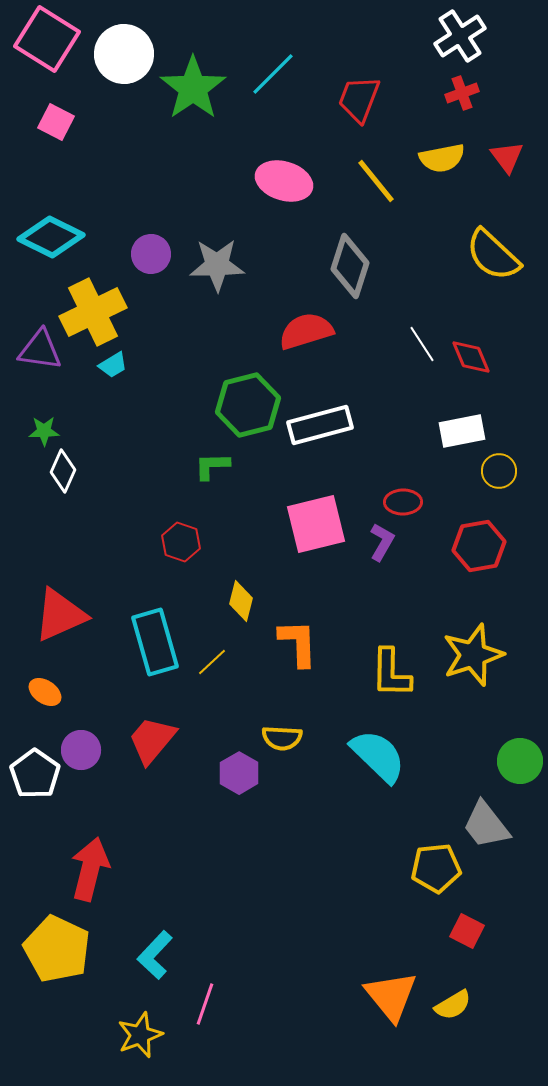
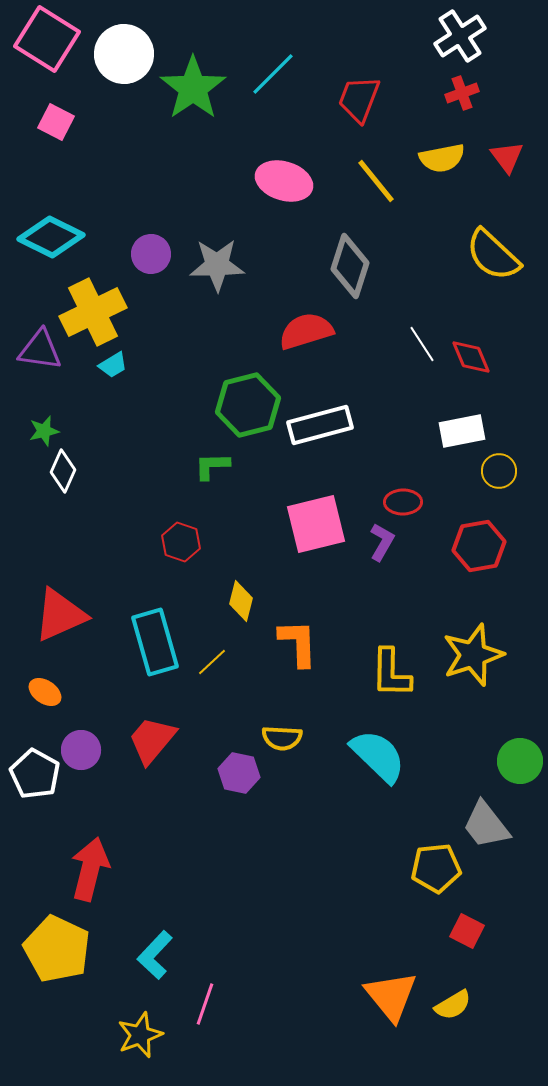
green star at (44, 431): rotated 12 degrees counterclockwise
purple hexagon at (239, 773): rotated 18 degrees counterclockwise
white pentagon at (35, 774): rotated 6 degrees counterclockwise
